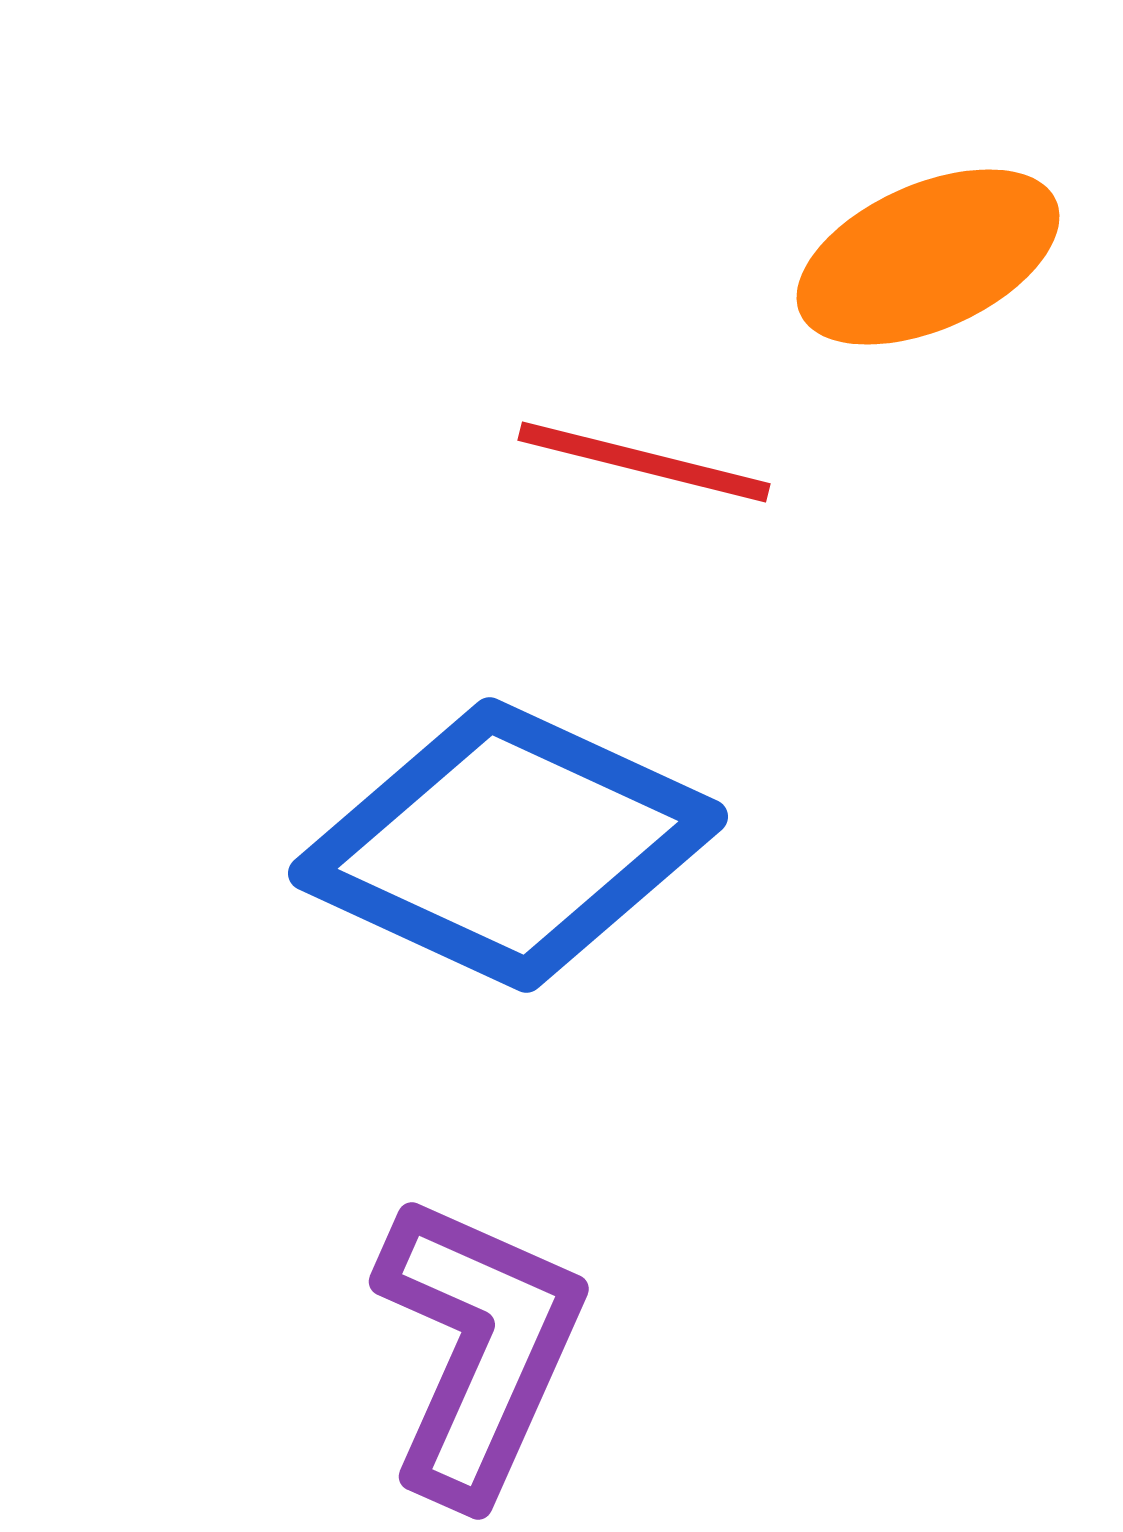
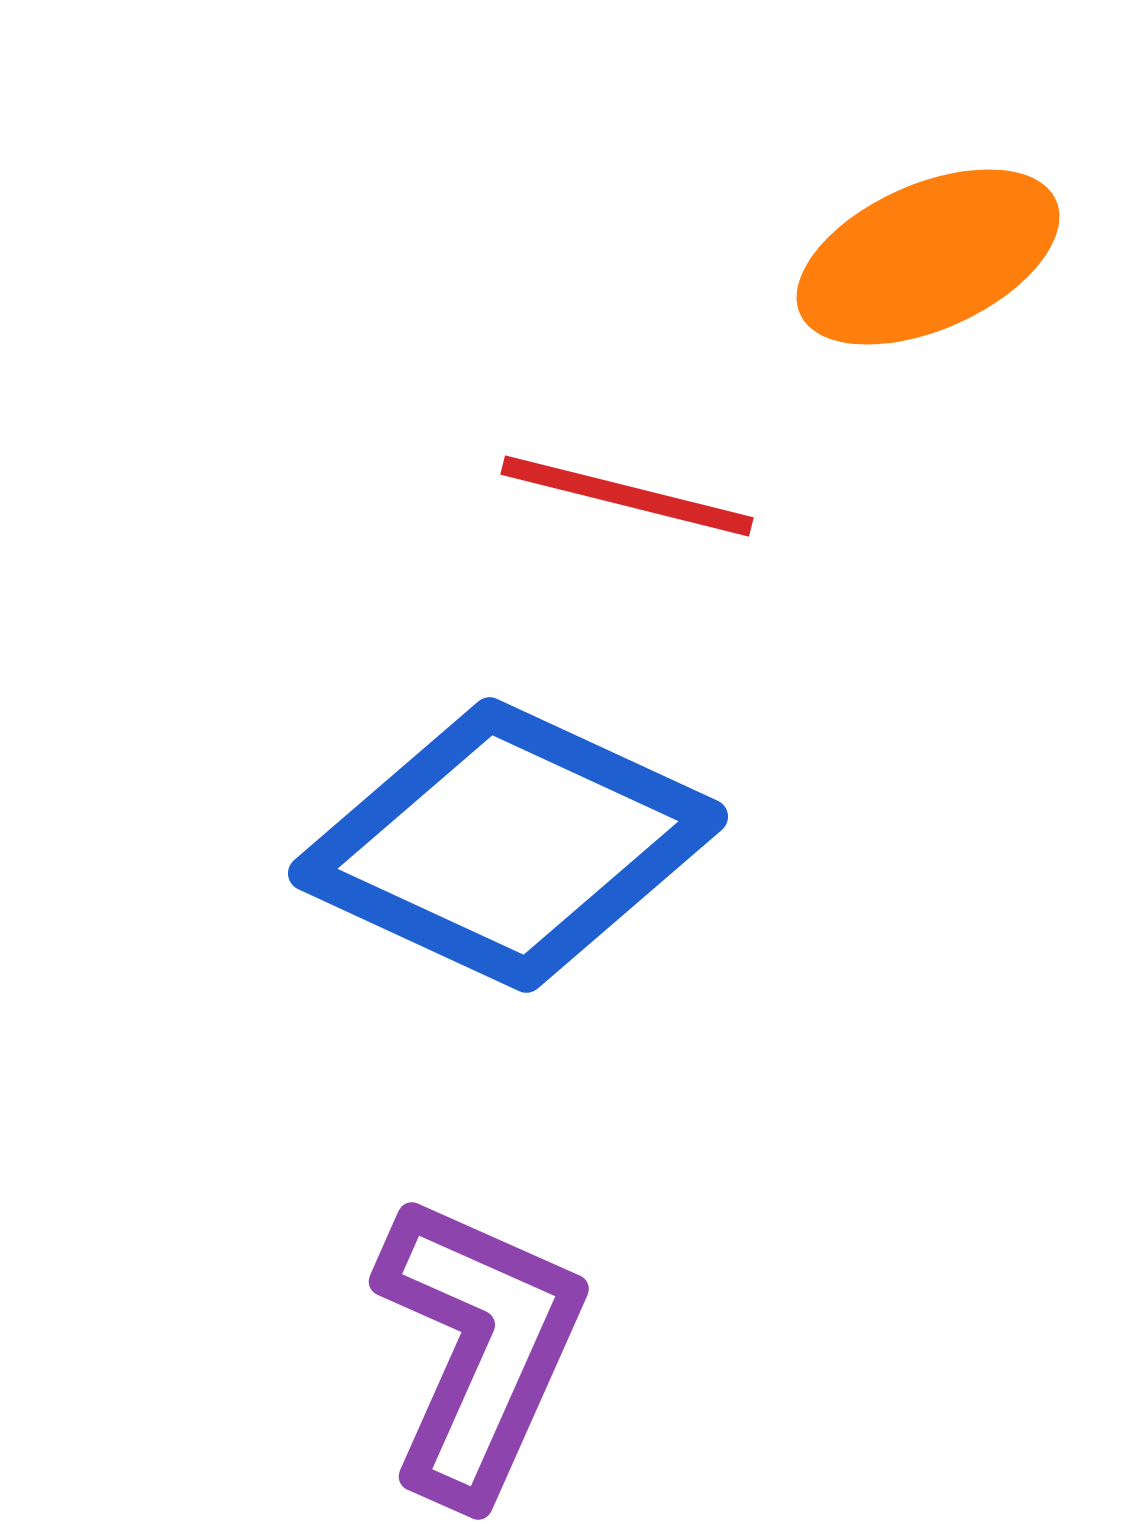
red line: moved 17 px left, 34 px down
